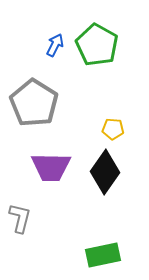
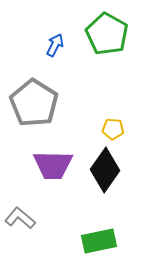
green pentagon: moved 10 px right, 11 px up
purple trapezoid: moved 2 px right, 2 px up
black diamond: moved 2 px up
gray L-shape: rotated 64 degrees counterclockwise
green rectangle: moved 4 px left, 14 px up
